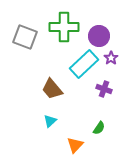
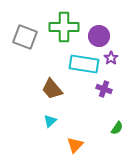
cyan rectangle: rotated 52 degrees clockwise
green semicircle: moved 18 px right
